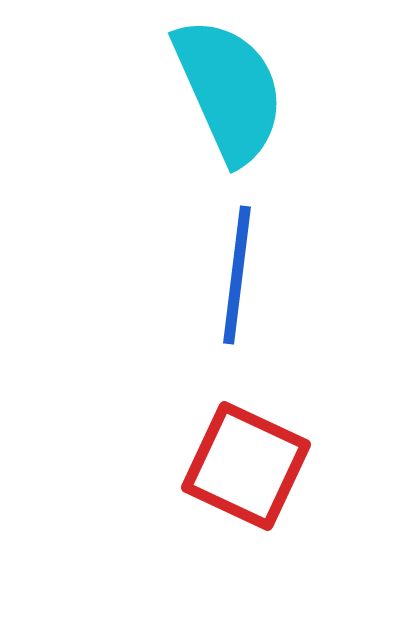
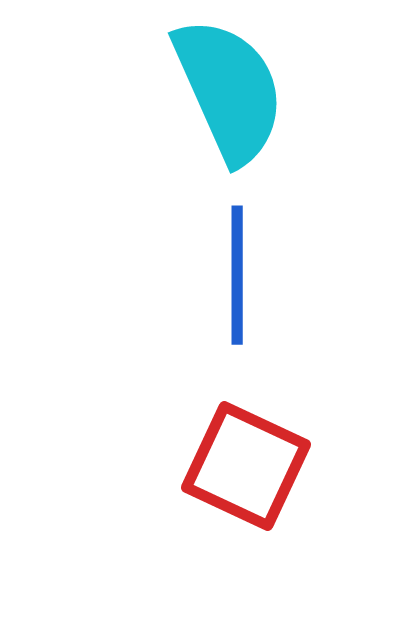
blue line: rotated 7 degrees counterclockwise
